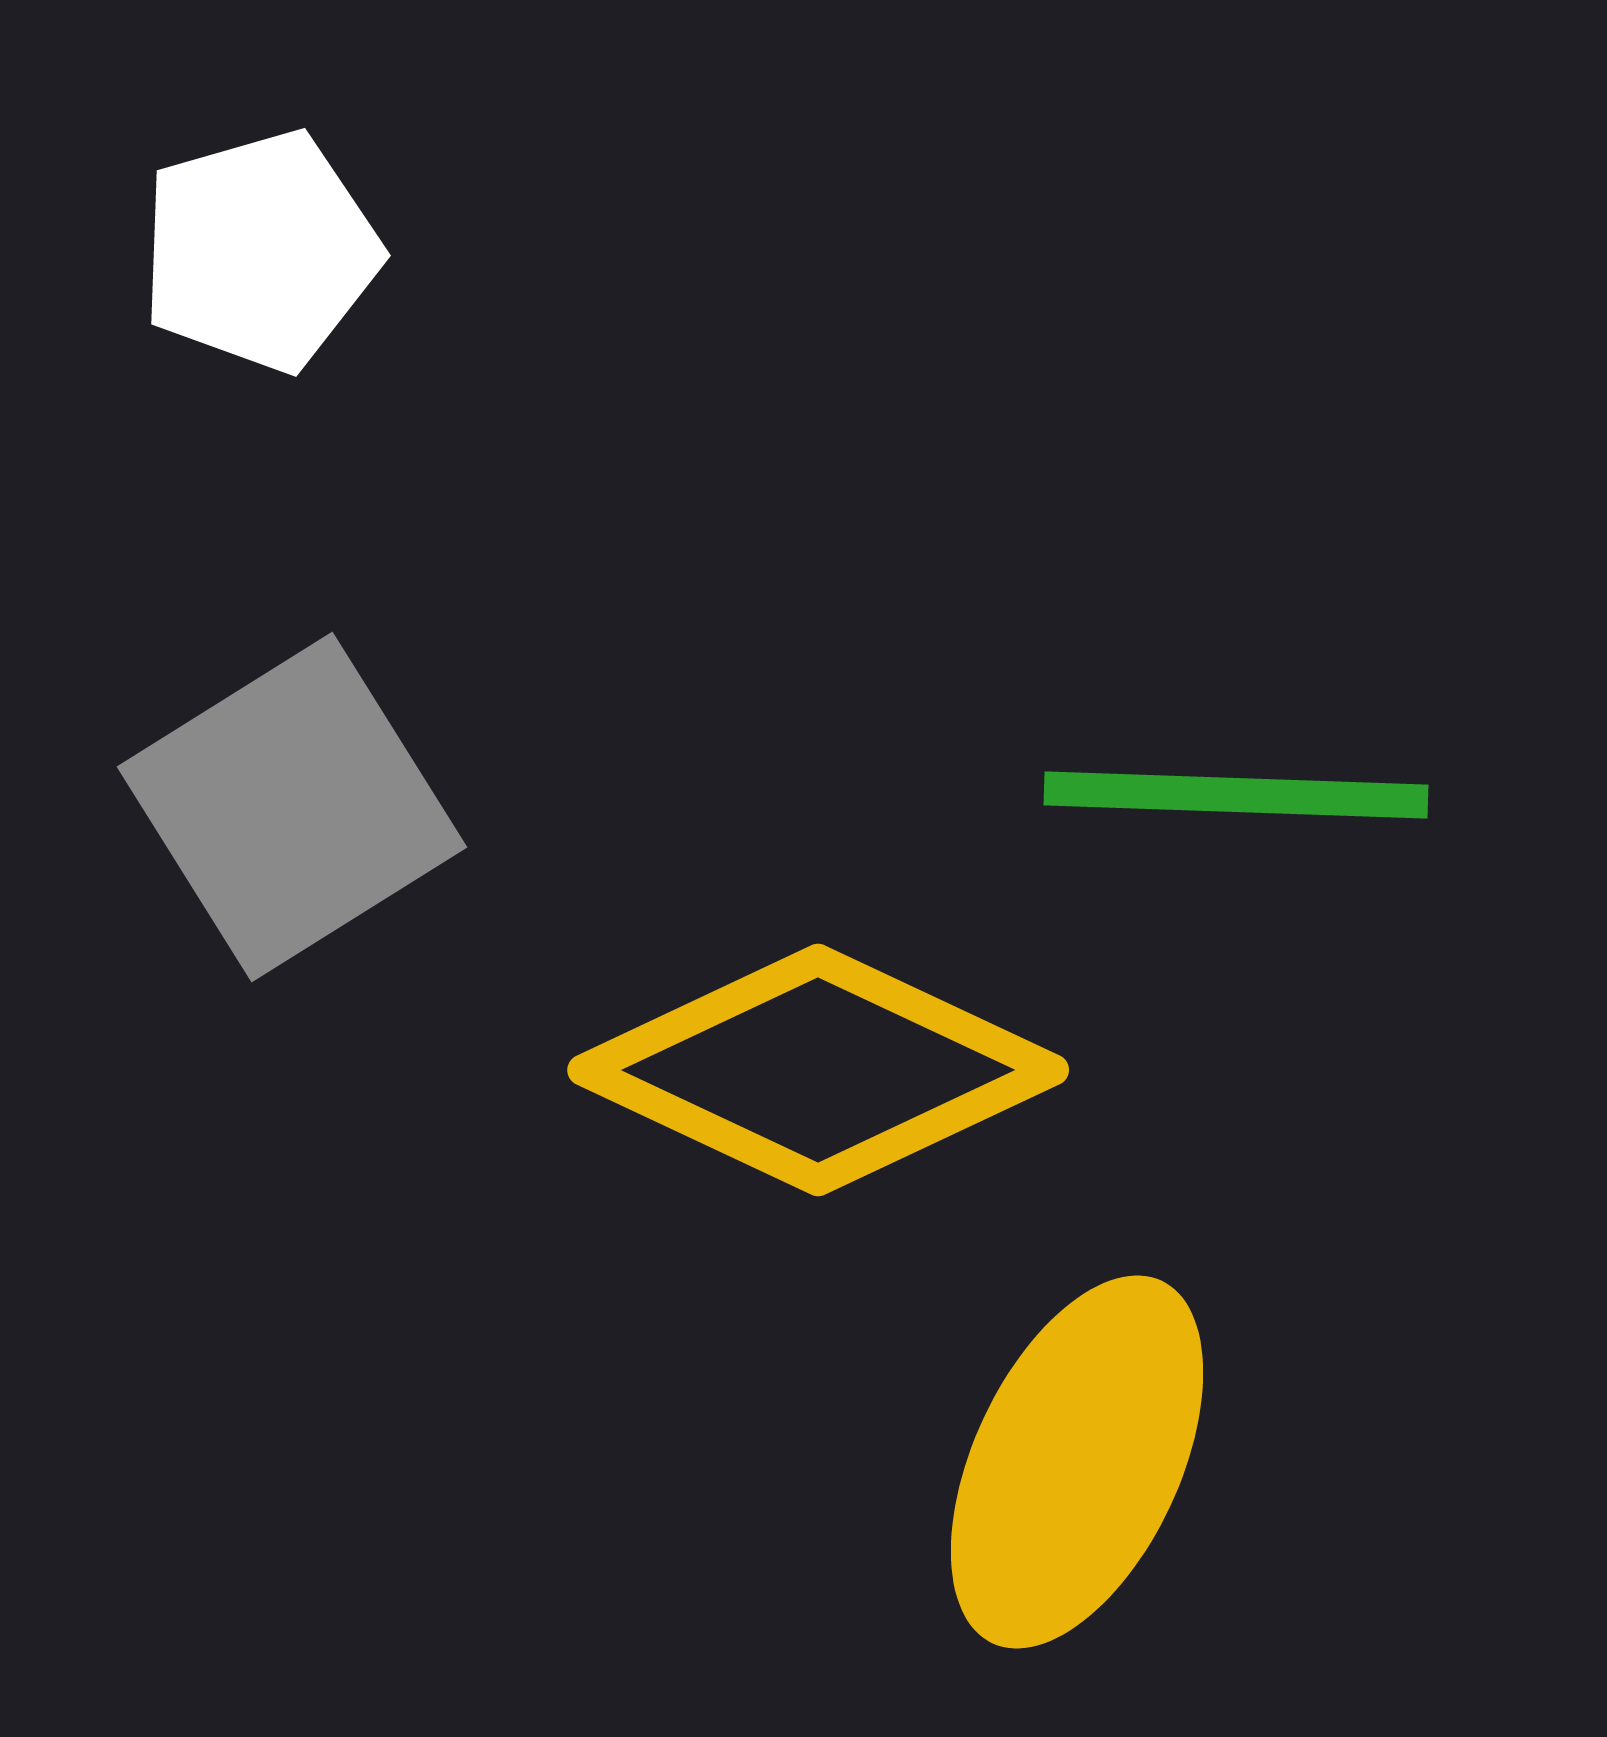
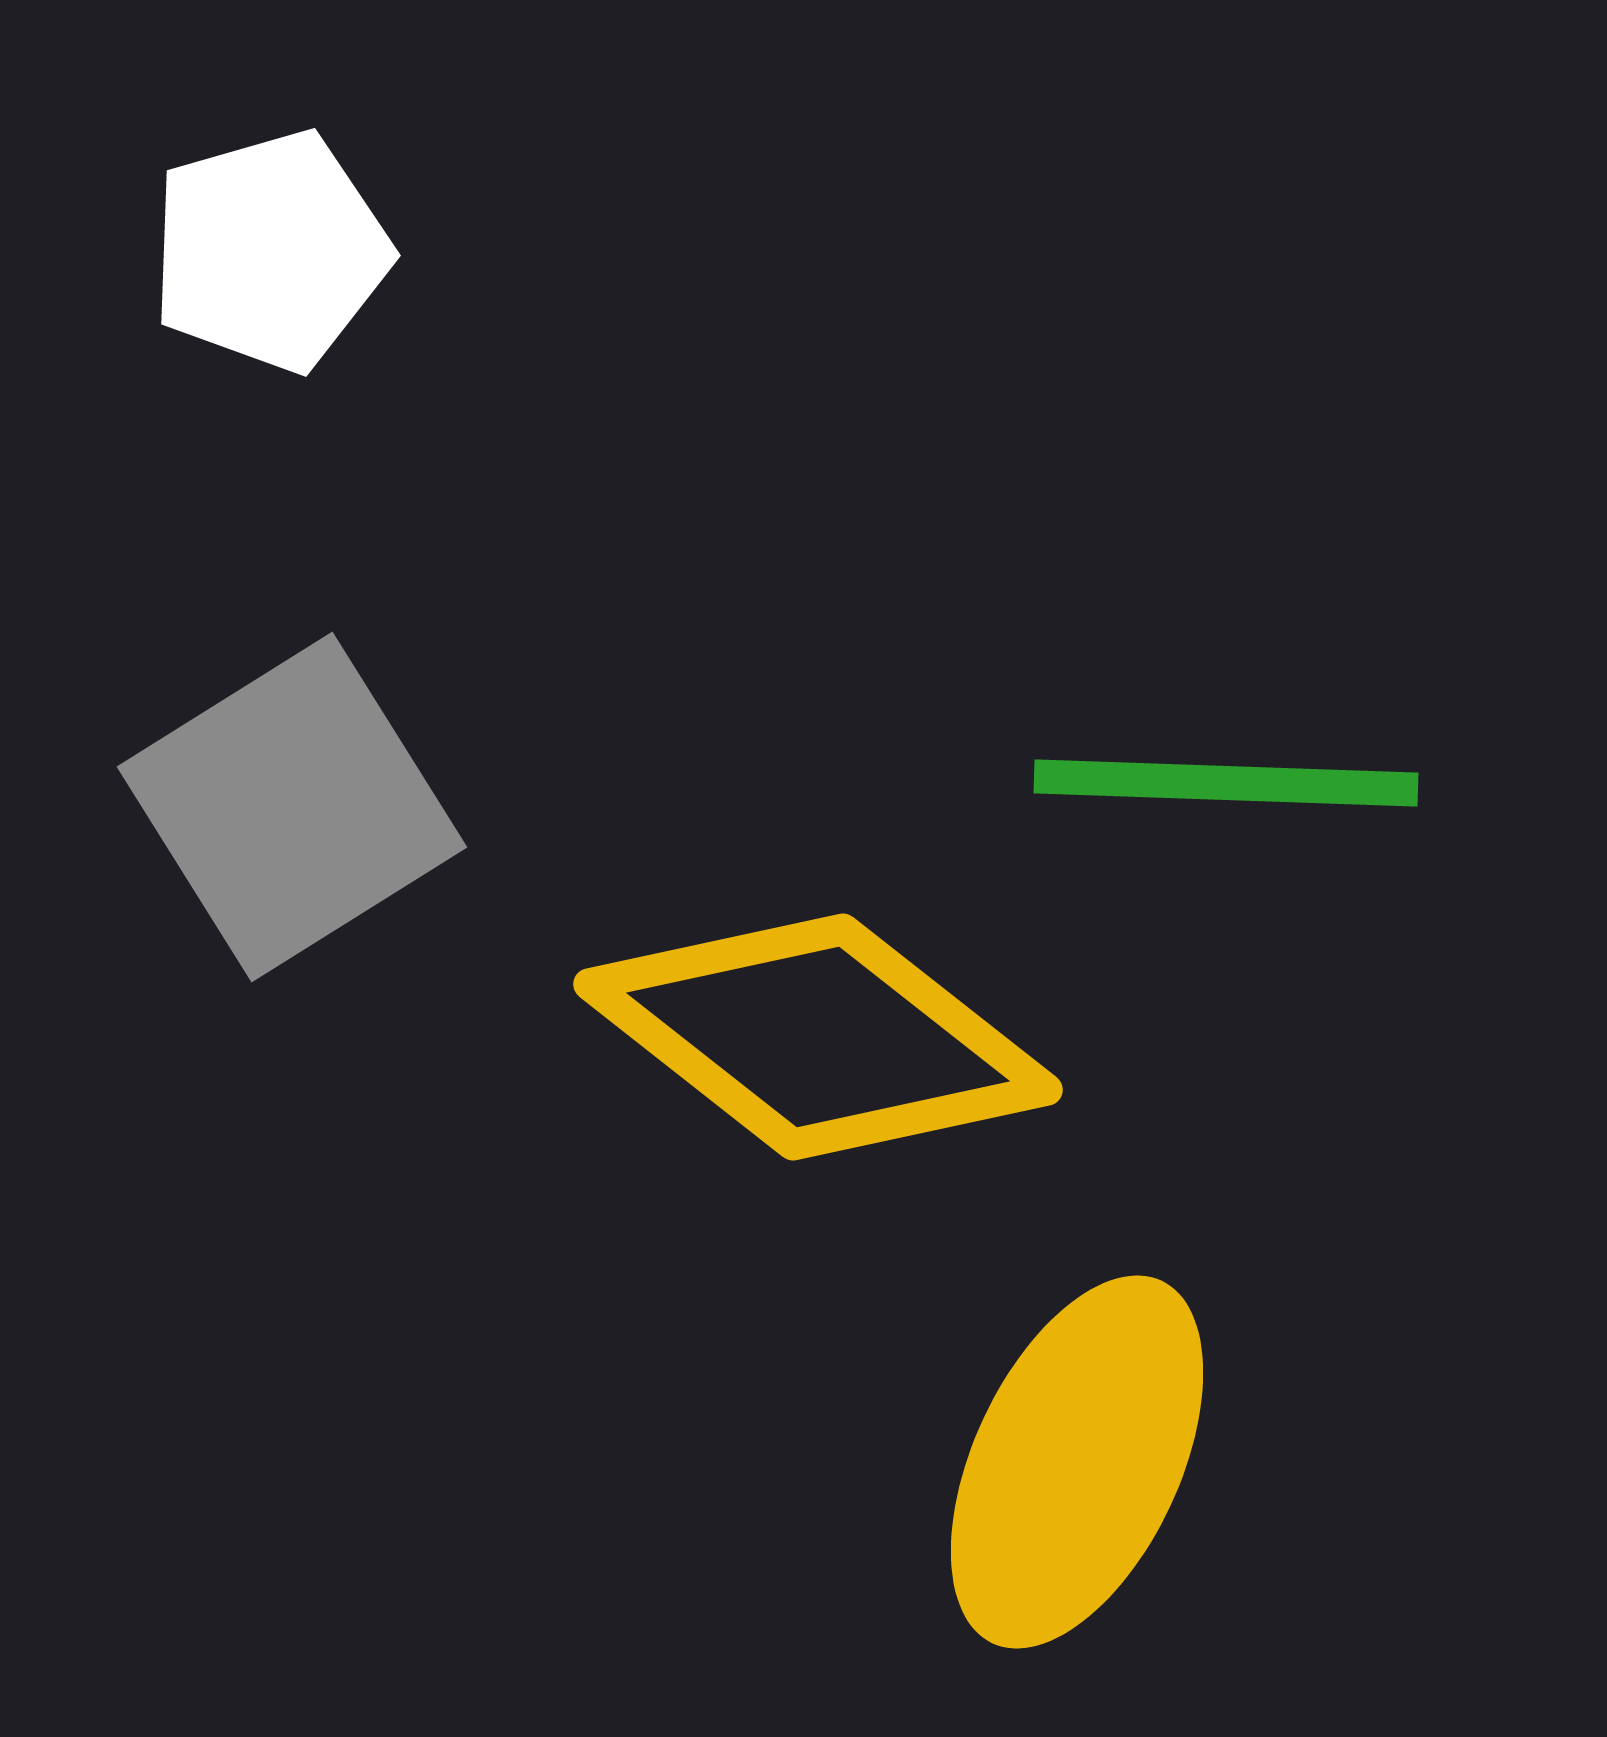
white pentagon: moved 10 px right
green line: moved 10 px left, 12 px up
yellow diamond: moved 33 px up; rotated 13 degrees clockwise
